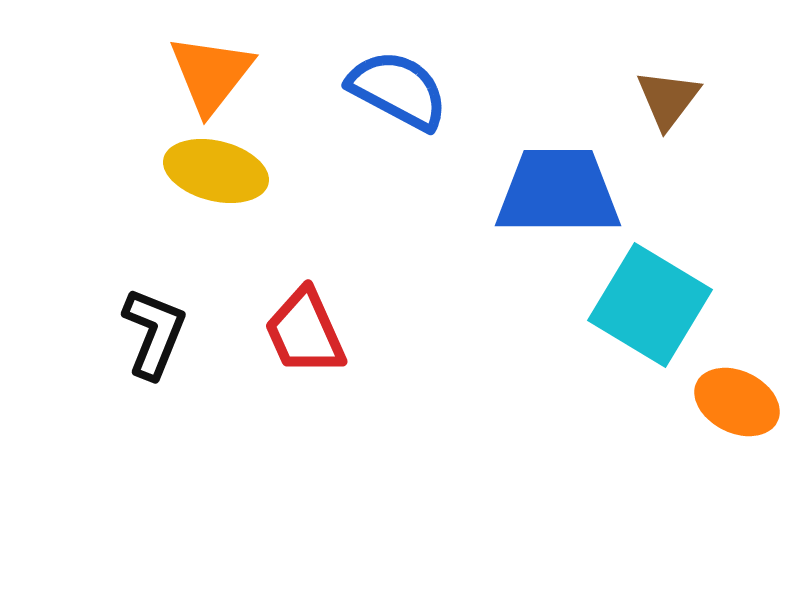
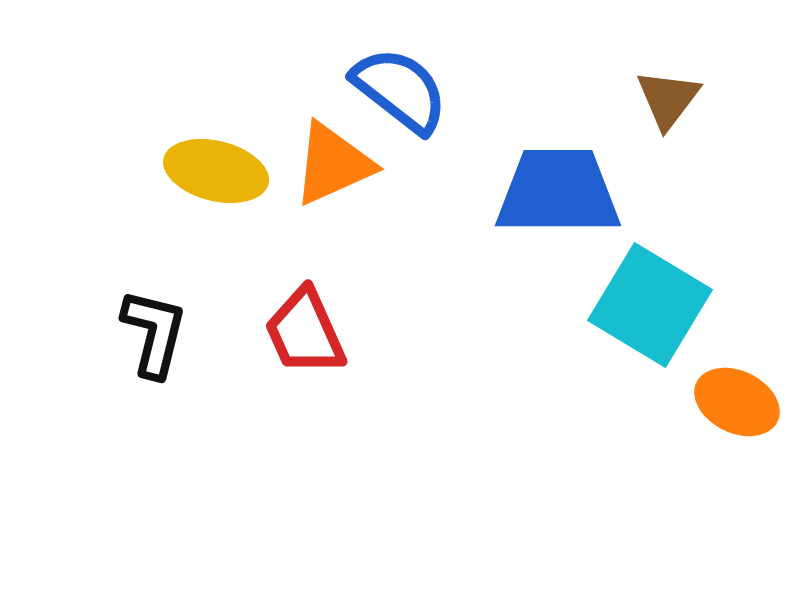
orange triangle: moved 122 px right, 90 px down; rotated 28 degrees clockwise
blue semicircle: moved 2 px right; rotated 10 degrees clockwise
black L-shape: rotated 8 degrees counterclockwise
